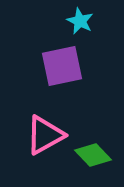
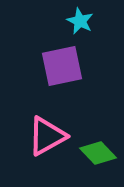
pink triangle: moved 2 px right, 1 px down
green diamond: moved 5 px right, 2 px up
